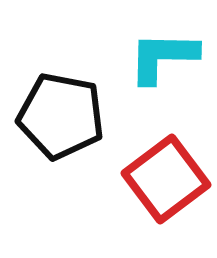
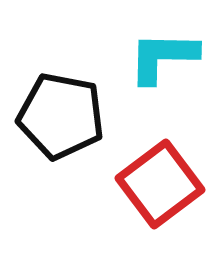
red square: moved 6 px left, 5 px down
